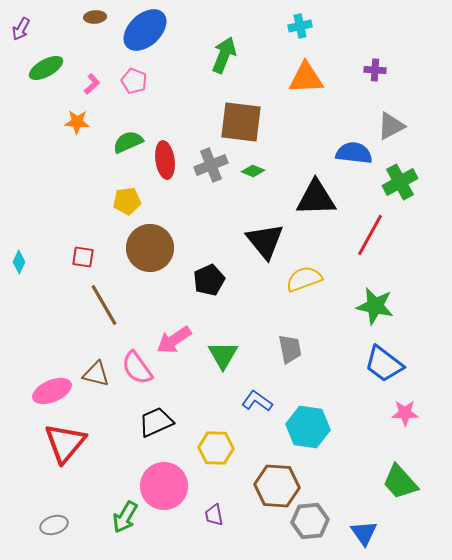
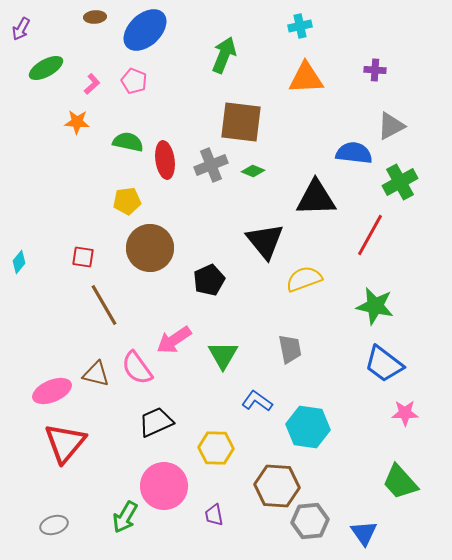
green semicircle at (128, 142): rotated 36 degrees clockwise
cyan diamond at (19, 262): rotated 15 degrees clockwise
